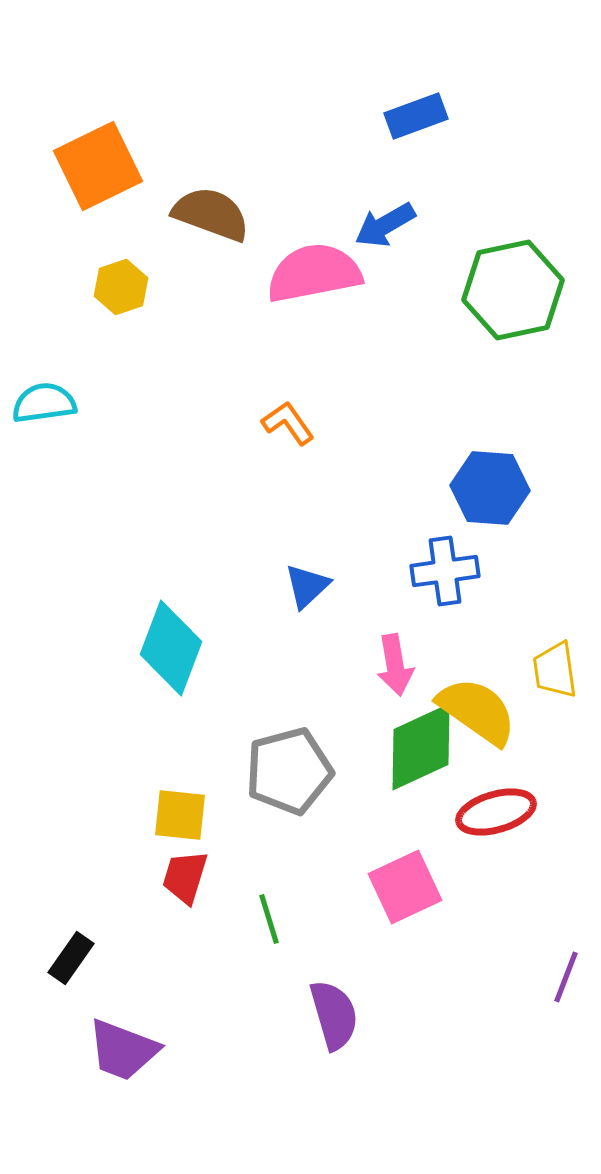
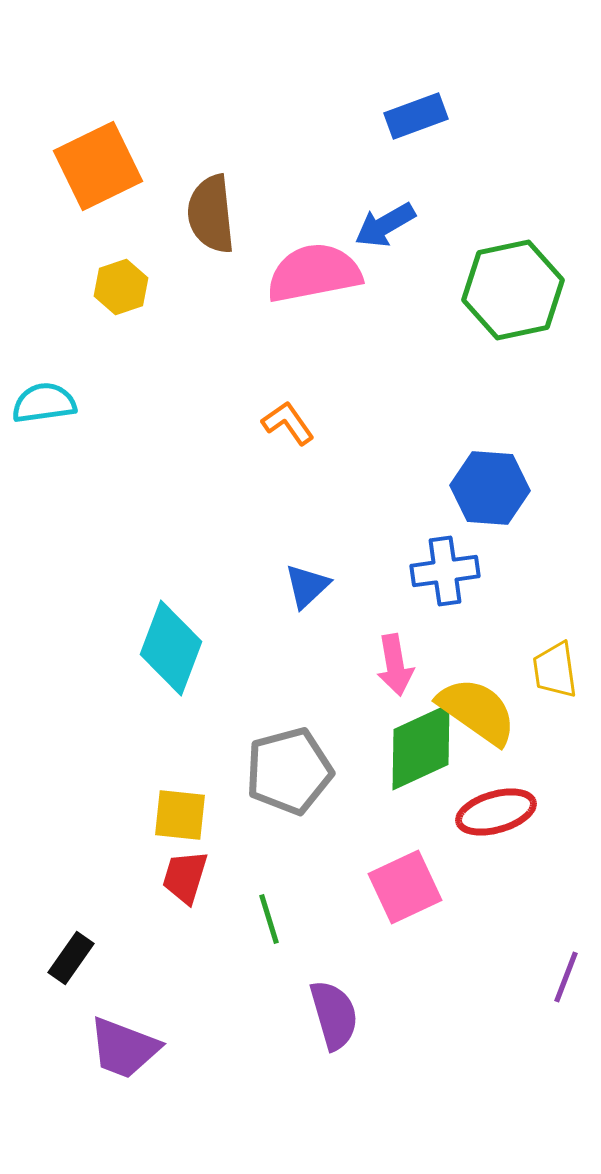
brown semicircle: rotated 116 degrees counterclockwise
purple trapezoid: moved 1 px right, 2 px up
